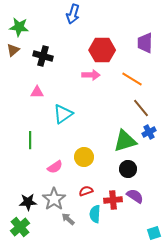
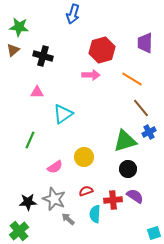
red hexagon: rotated 15 degrees counterclockwise
green line: rotated 24 degrees clockwise
gray star: rotated 15 degrees counterclockwise
green cross: moved 1 px left, 4 px down
